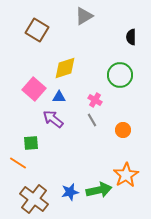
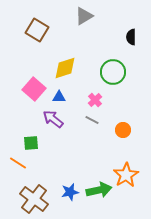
green circle: moved 7 px left, 3 px up
pink cross: rotated 16 degrees clockwise
gray line: rotated 32 degrees counterclockwise
